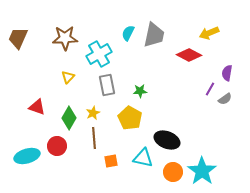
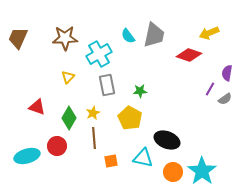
cyan semicircle: moved 3 px down; rotated 63 degrees counterclockwise
red diamond: rotated 10 degrees counterclockwise
